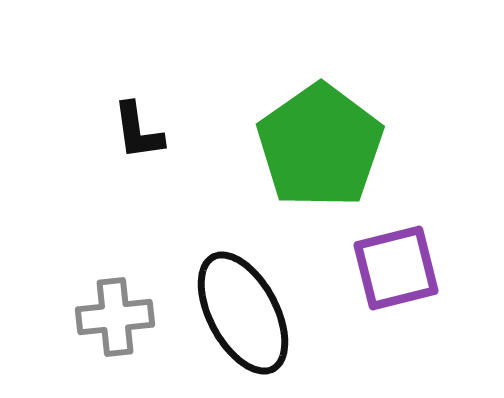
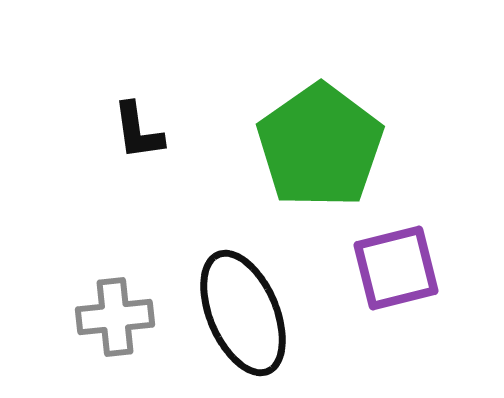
black ellipse: rotated 5 degrees clockwise
